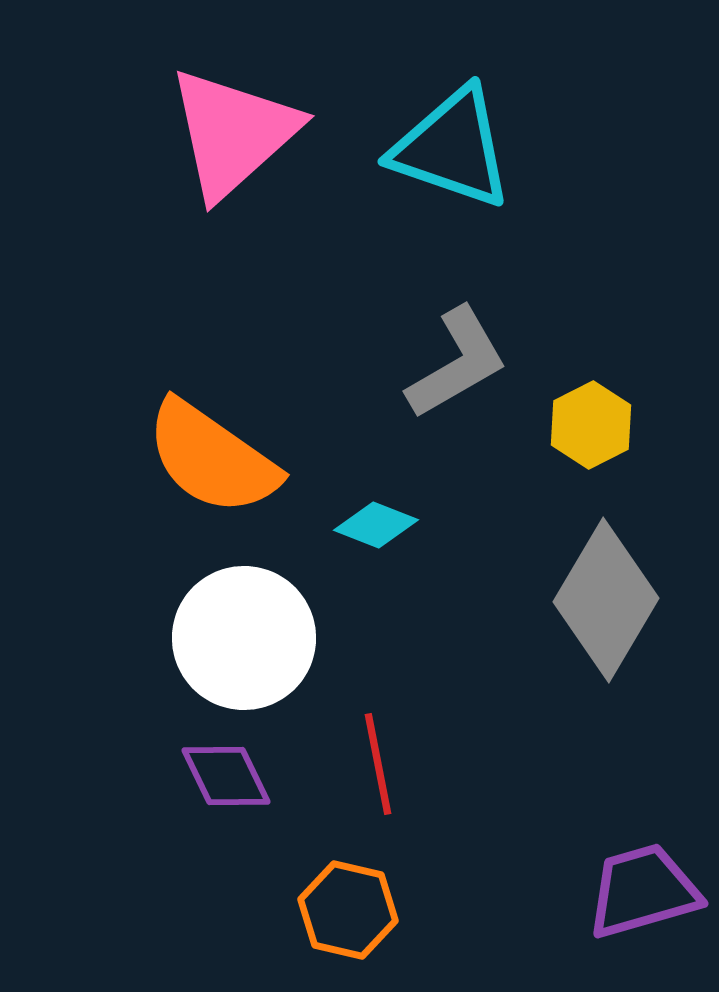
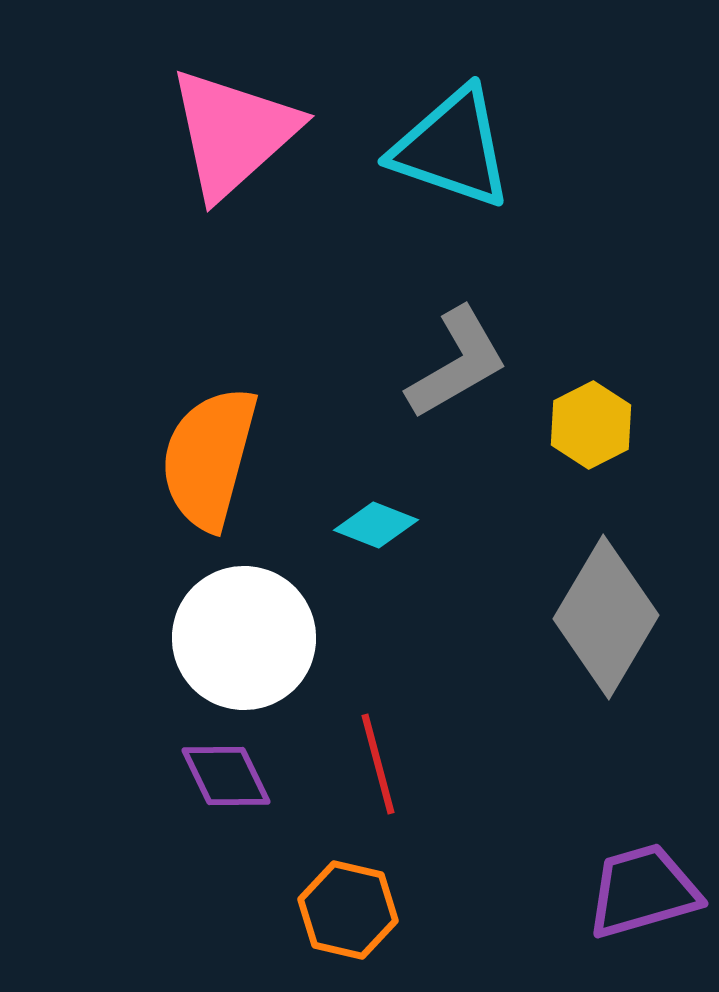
orange semicircle: moved 3 px left; rotated 70 degrees clockwise
gray diamond: moved 17 px down
red line: rotated 4 degrees counterclockwise
